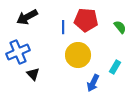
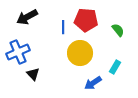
green semicircle: moved 2 px left, 3 px down
yellow circle: moved 2 px right, 2 px up
blue arrow: rotated 30 degrees clockwise
